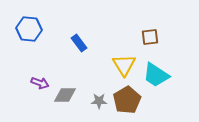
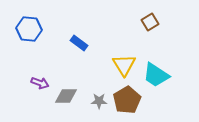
brown square: moved 15 px up; rotated 24 degrees counterclockwise
blue rectangle: rotated 18 degrees counterclockwise
gray diamond: moved 1 px right, 1 px down
